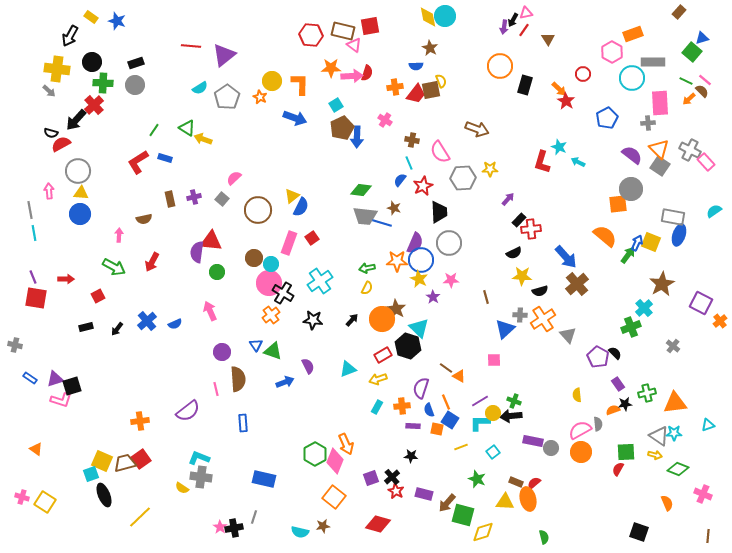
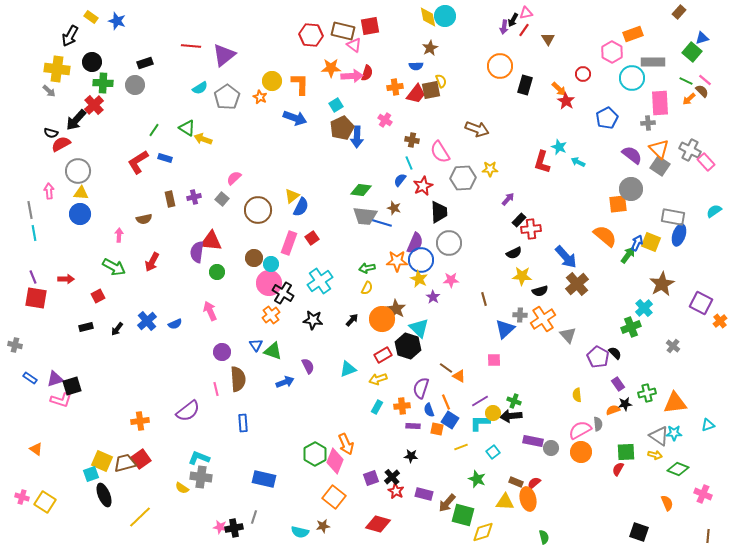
brown star at (430, 48): rotated 14 degrees clockwise
black rectangle at (136, 63): moved 9 px right
brown line at (486, 297): moved 2 px left, 2 px down
pink star at (220, 527): rotated 24 degrees counterclockwise
